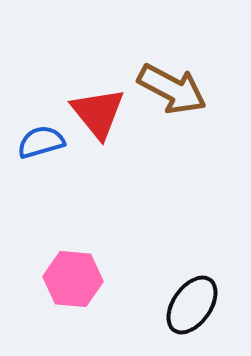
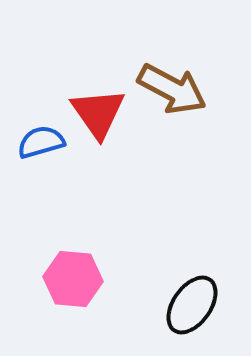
red triangle: rotated 4 degrees clockwise
